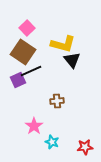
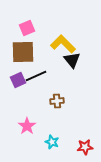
pink square: rotated 21 degrees clockwise
yellow L-shape: rotated 150 degrees counterclockwise
brown square: rotated 35 degrees counterclockwise
black line: moved 5 px right, 5 px down
pink star: moved 7 px left
